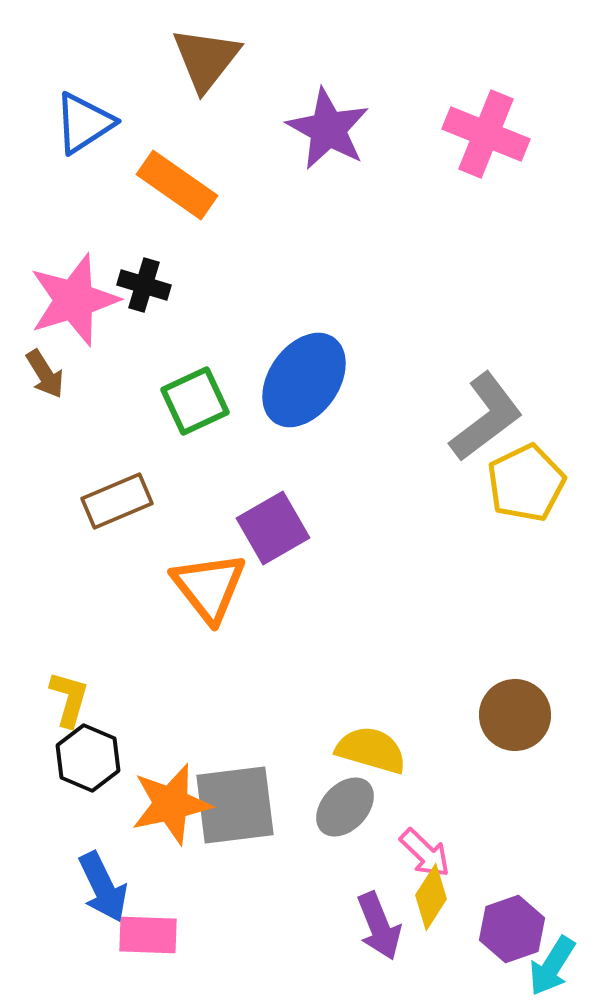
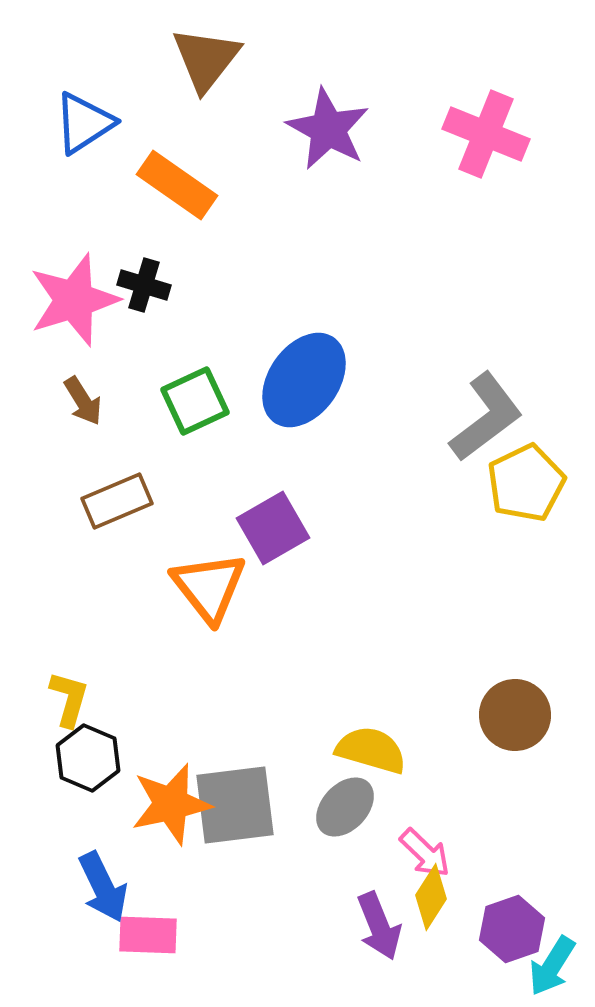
brown arrow: moved 38 px right, 27 px down
